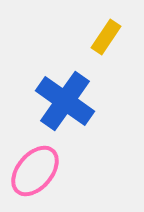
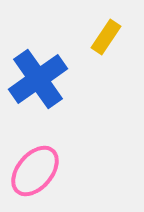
blue cross: moved 27 px left, 22 px up; rotated 20 degrees clockwise
